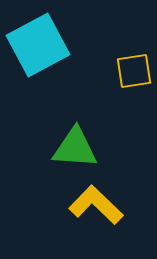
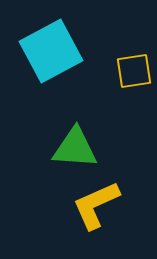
cyan square: moved 13 px right, 6 px down
yellow L-shape: rotated 68 degrees counterclockwise
